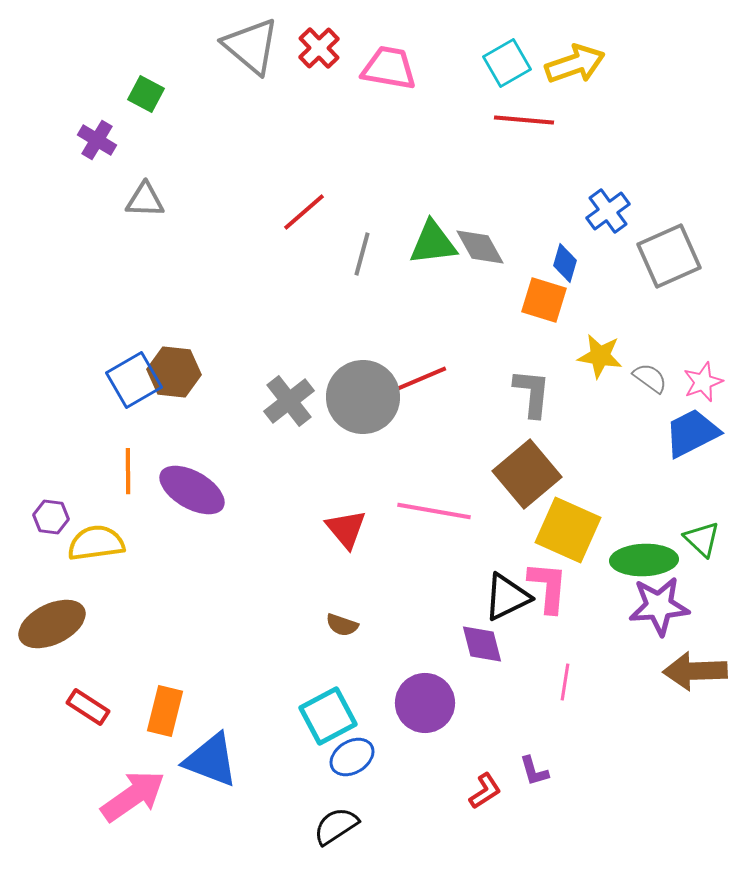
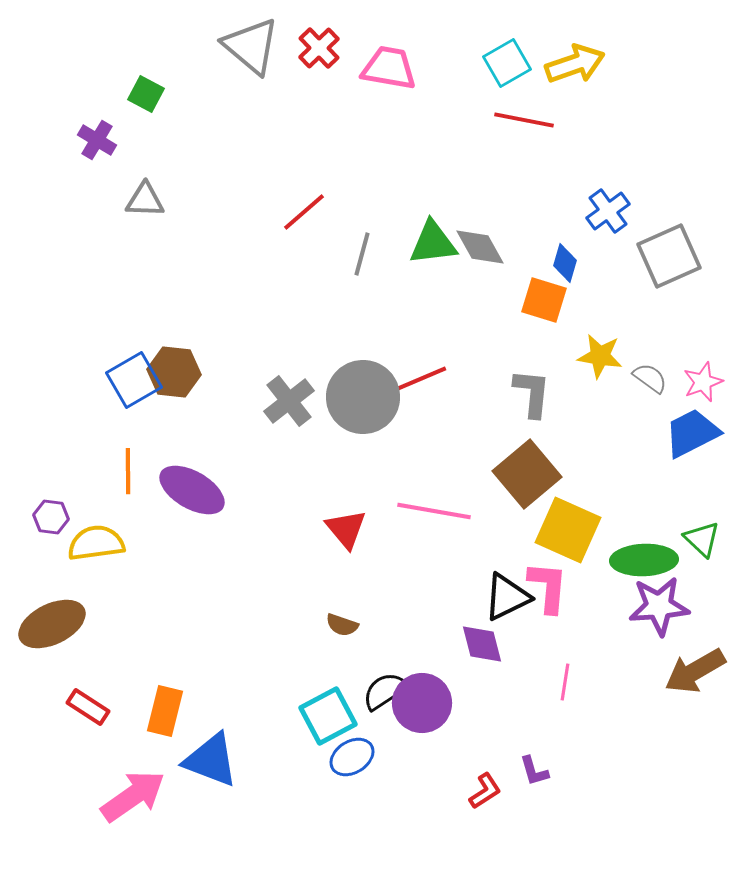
red line at (524, 120): rotated 6 degrees clockwise
brown arrow at (695, 671): rotated 28 degrees counterclockwise
purple circle at (425, 703): moved 3 px left
black semicircle at (336, 826): moved 49 px right, 135 px up
